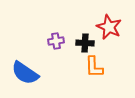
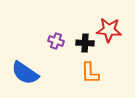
red star: moved 3 px down; rotated 20 degrees counterclockwise
purple cross: rotated 28 degrees clockwise
orange L-shape: moved 4 px left, 6 px down
